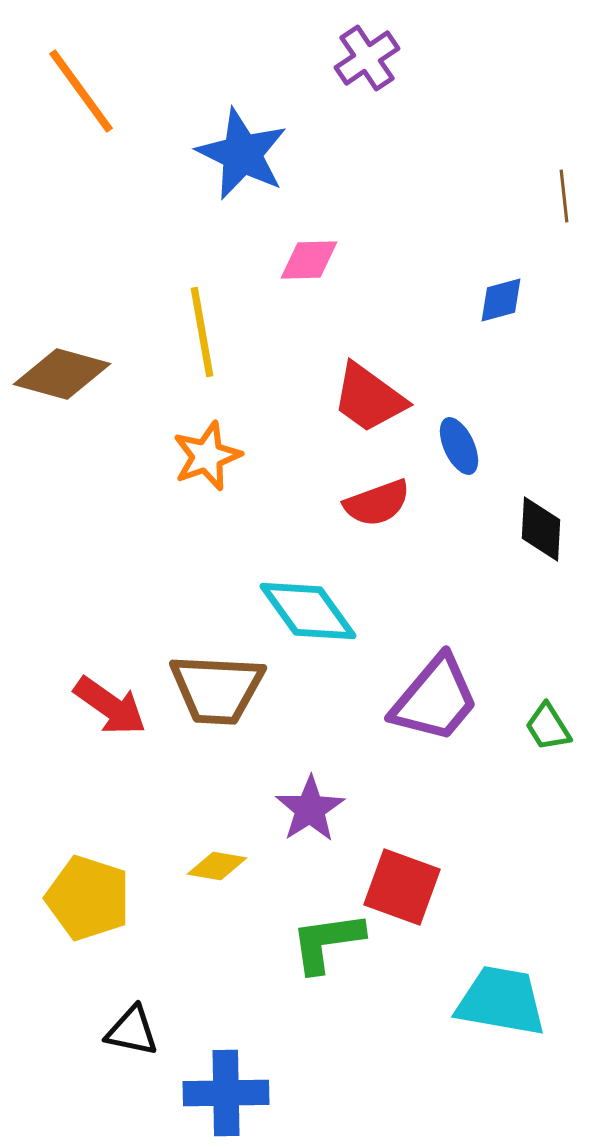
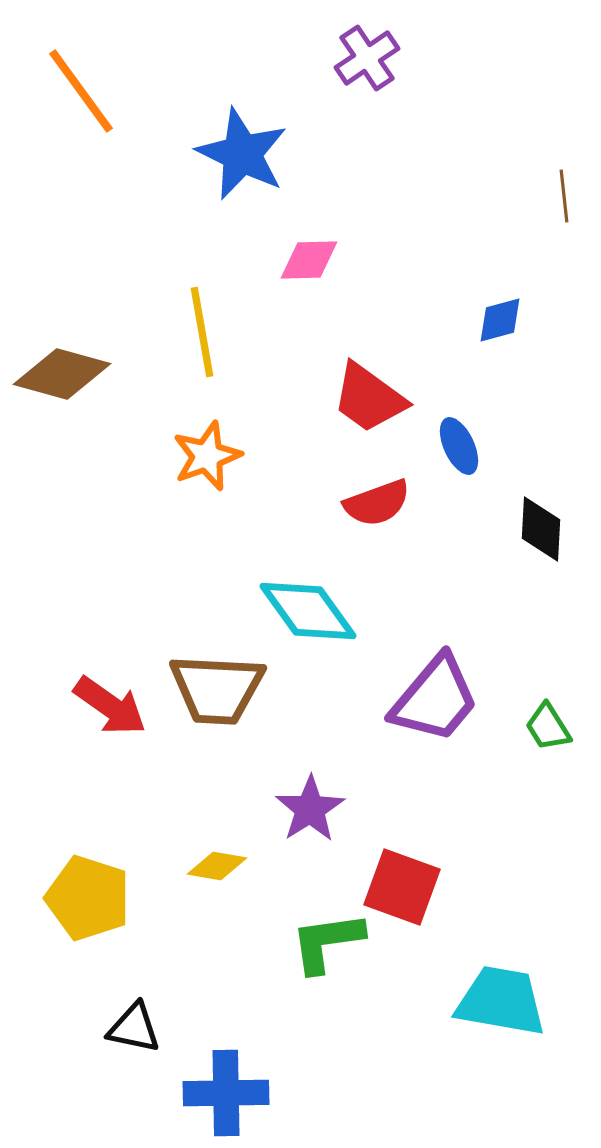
blue diamond: moved 1 px left, 20 px down
black triangle: moved 2 px right, 3 px up
